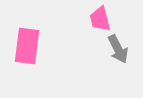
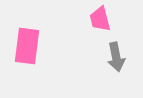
gray arrow: moved 2 px left, 8 px down; rotated 16 degrees clockwise
